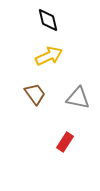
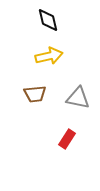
yellow arrow: rotated 12 degrees clockwise
brown trapezoid: rotated 120 degrees clockwise
red rectangle: moved 2 px right, 3 px up
